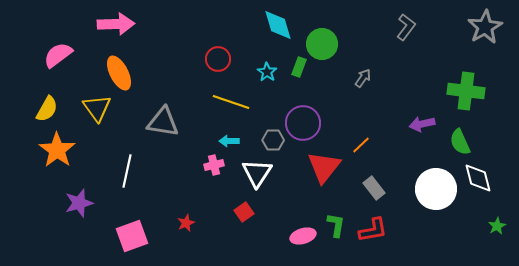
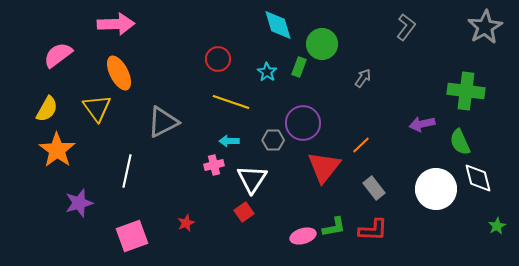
gray triangle: rotated 36 degrees counterclockwise
white triangle: moved 5 px left, 6 px down
green L-shape: moved 2 px left, 2 px down; rotated 70 degrees clockwise
red L-shape: rotated 12 degrees clockwise
